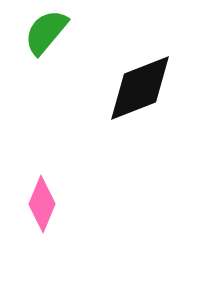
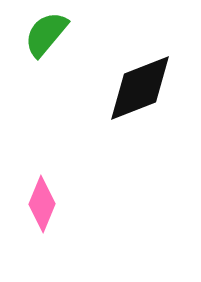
green semicircle: moved 2 px down
